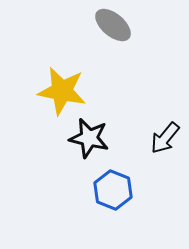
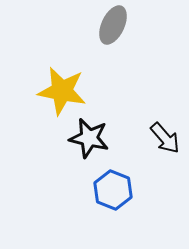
gray ellipse: rotated 75 degrees clockwise
black arrow: rotated 80 degrees counterclockwise
